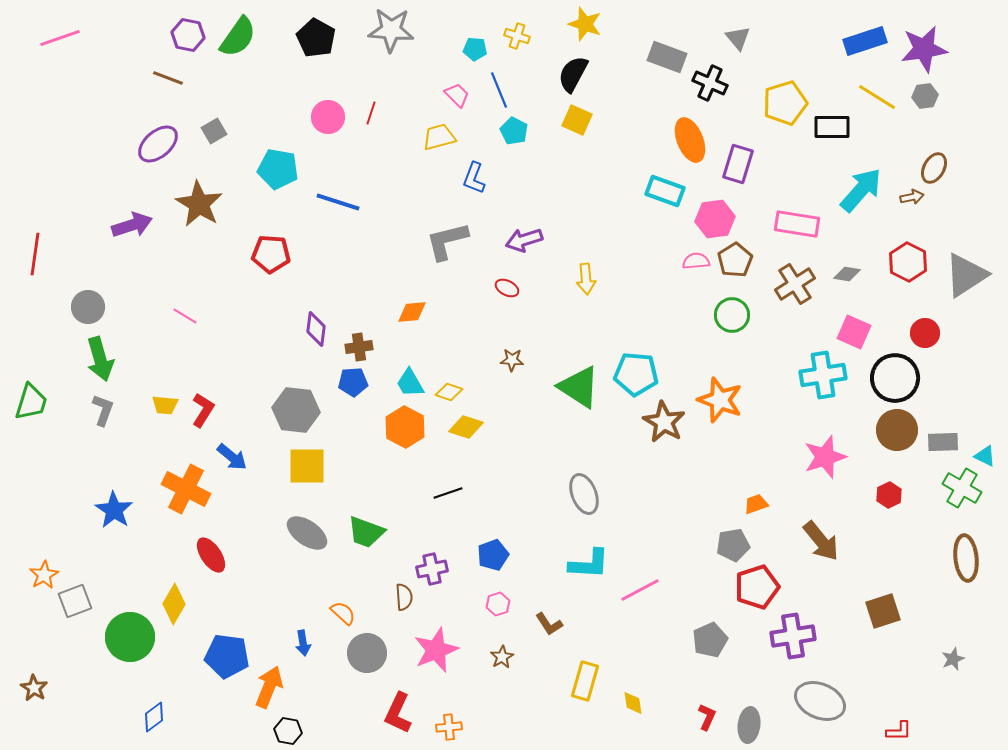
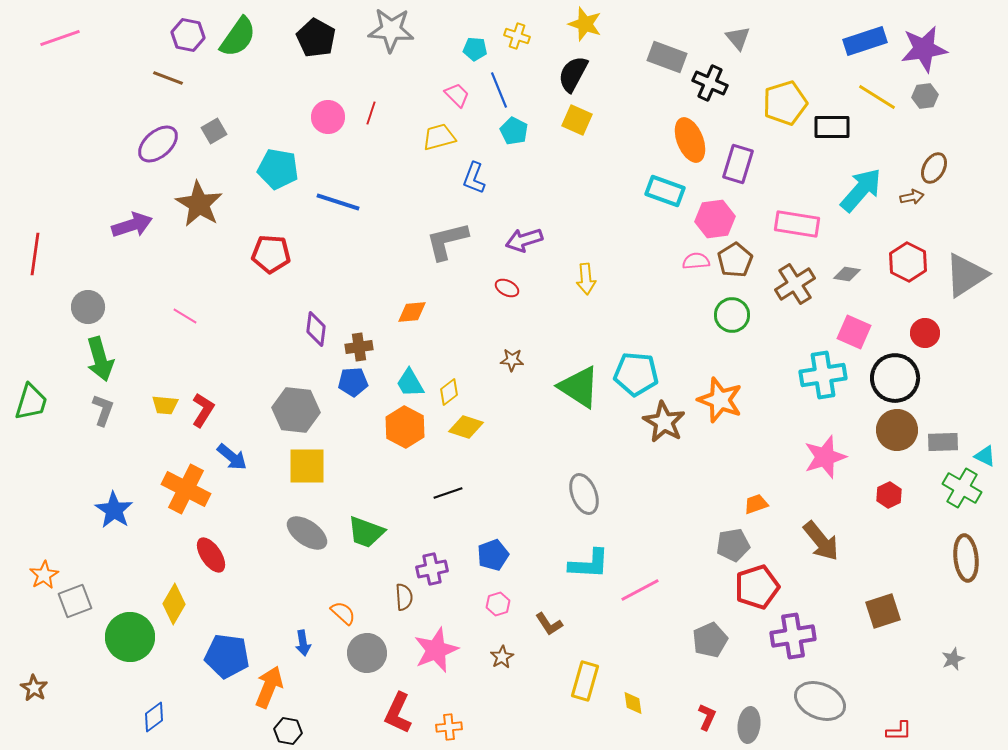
yellow diamond at (449, 392): rotated 56 degrees counterclockwise
